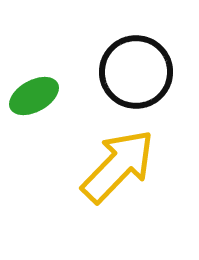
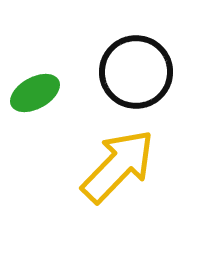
green ellipse: moved 1 px right, 3 px up
